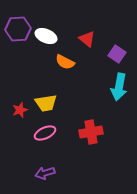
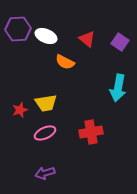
purple square: moved 3 px right, 12 px up
cyan arrow: moved 1 px left, 1 px down
